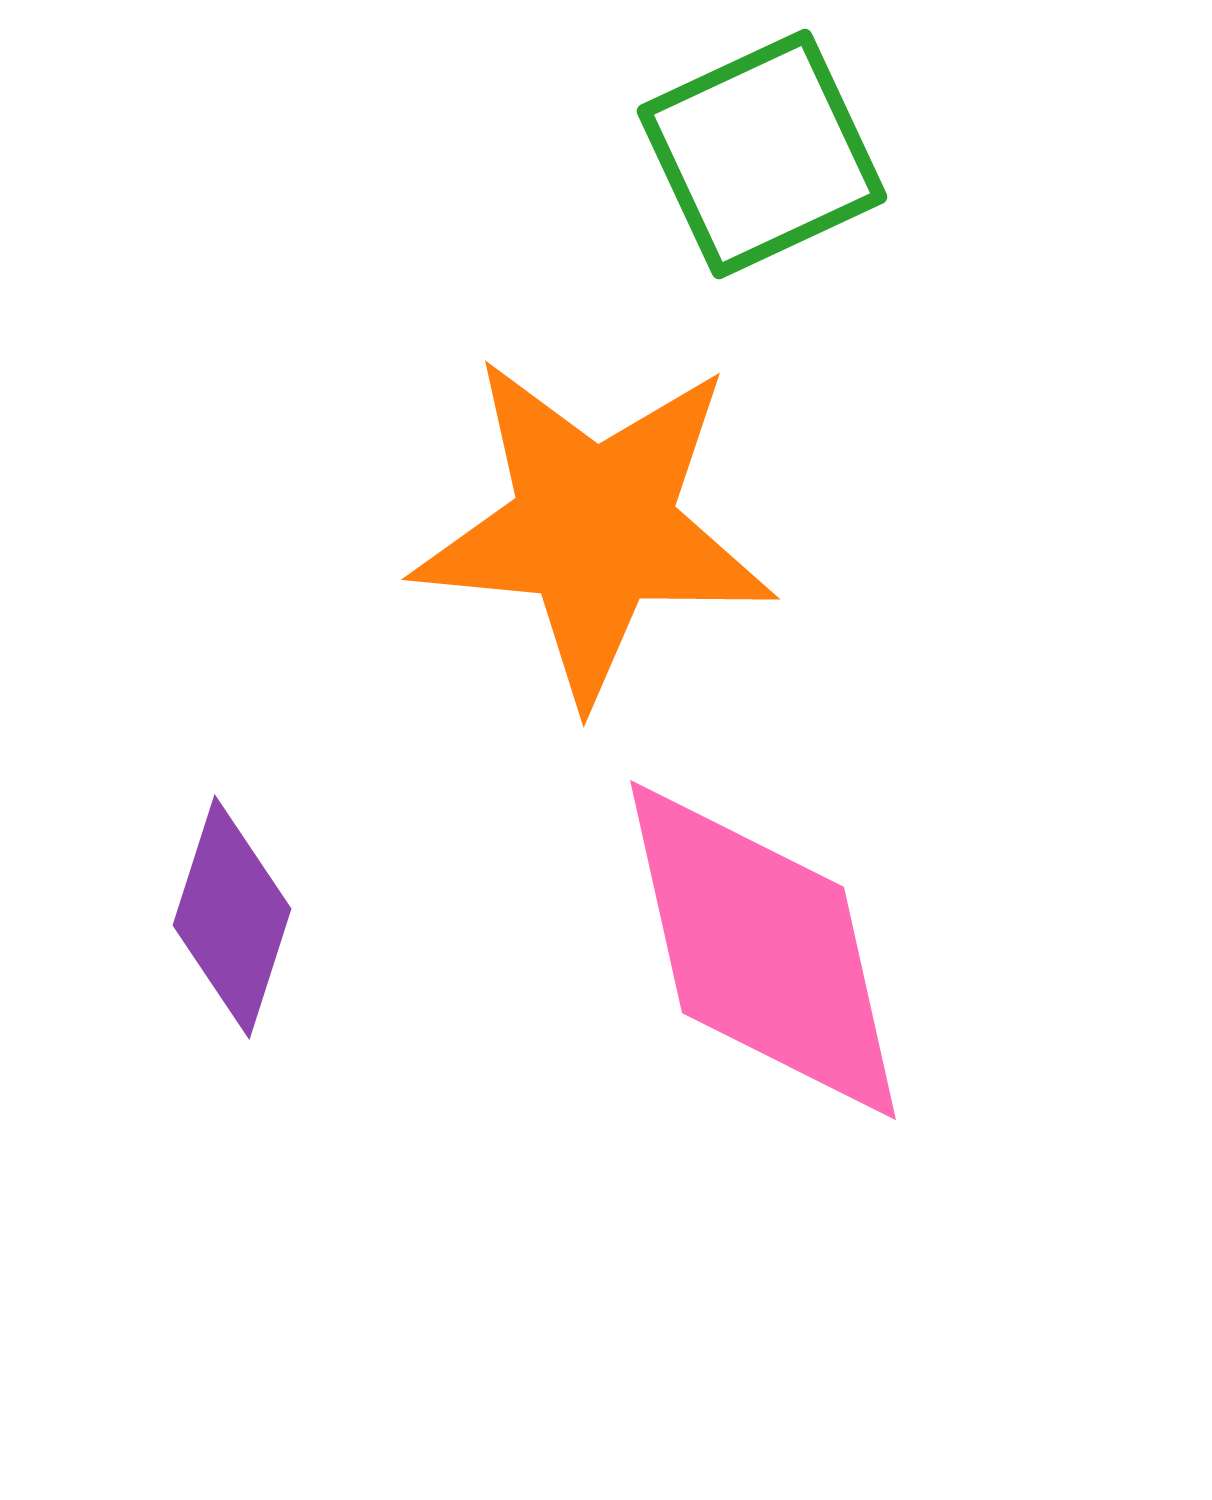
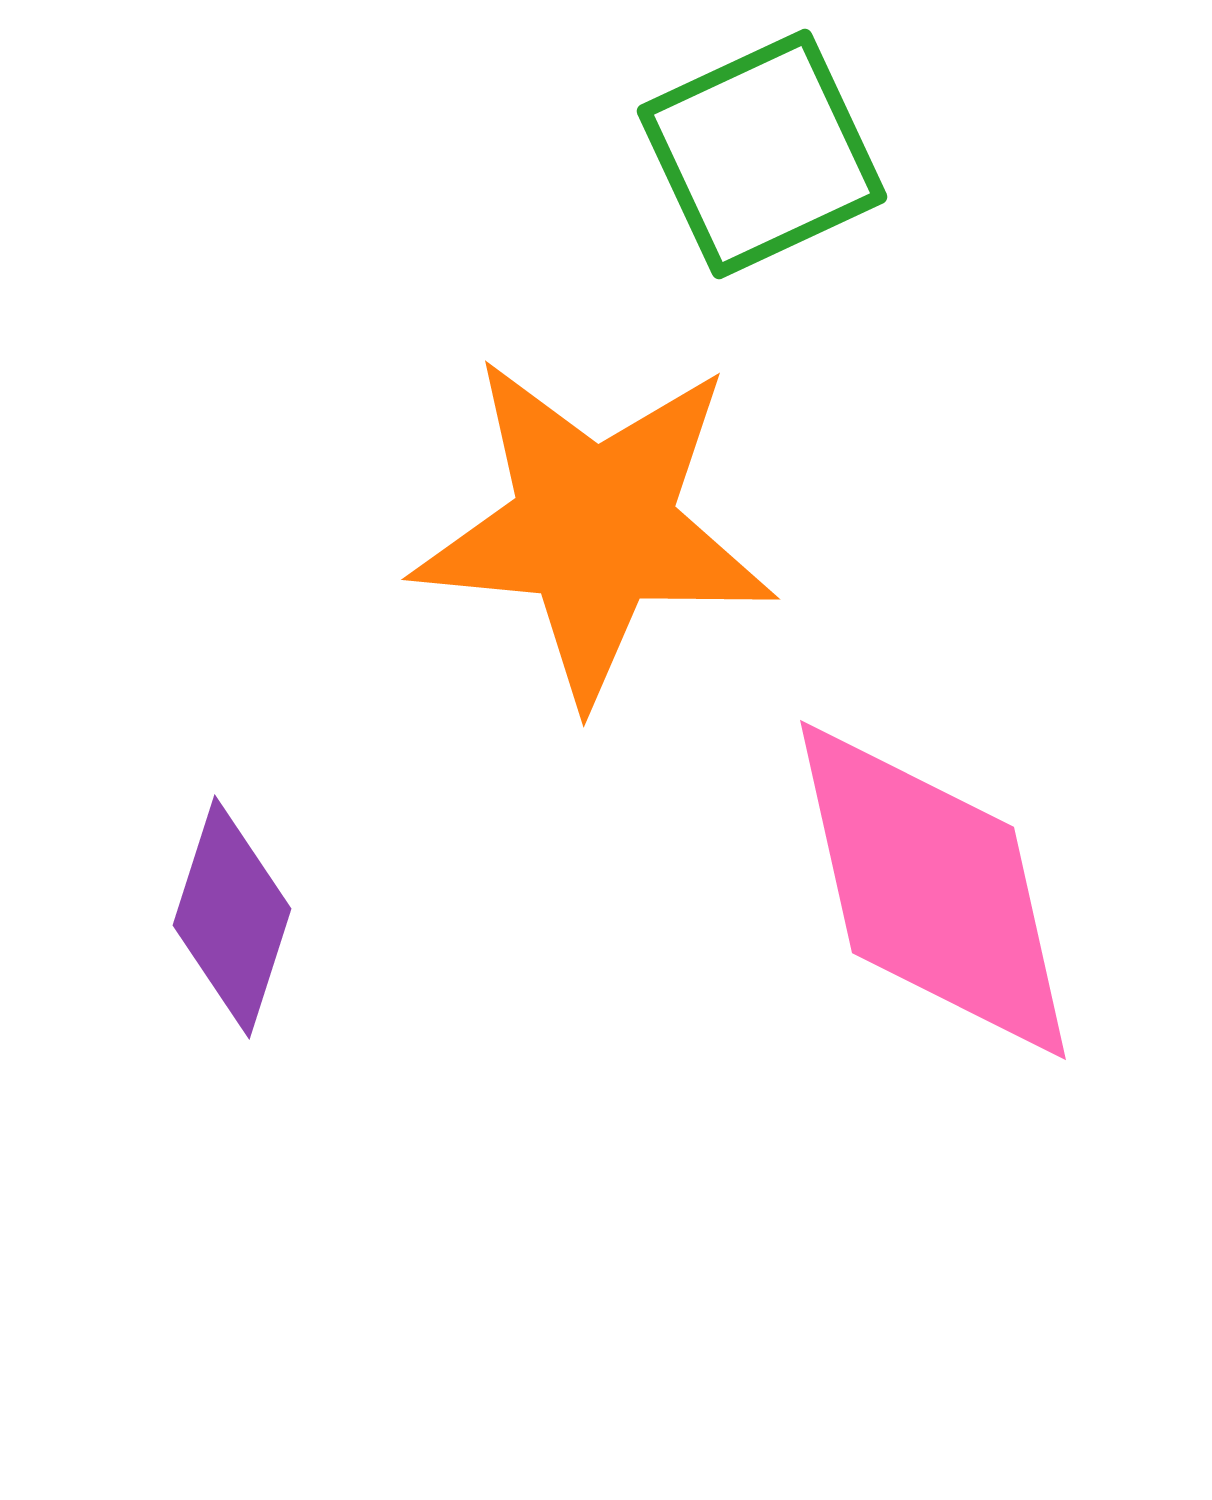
pink diamond: moved 170 px right, 60 px up
